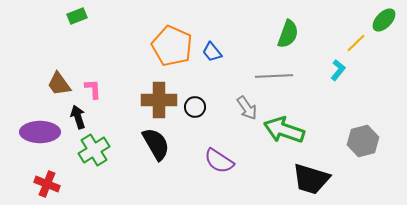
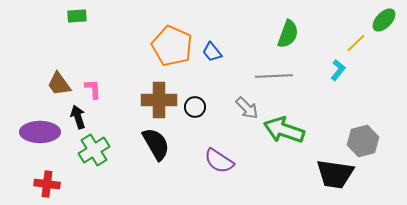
green rectangle: rotated 18 degrees clockwise
gray arrow: rotated 10 degrees counterclockwise
black trapezoid: moved 24 px right, 5 px up; rotated 9 degrees counterclockwise
red cross: rotated 15 degrees counterclockwise
